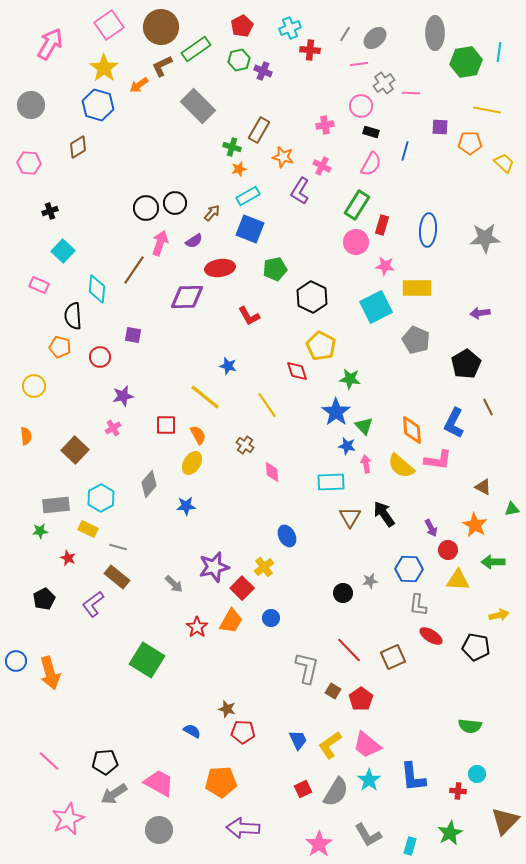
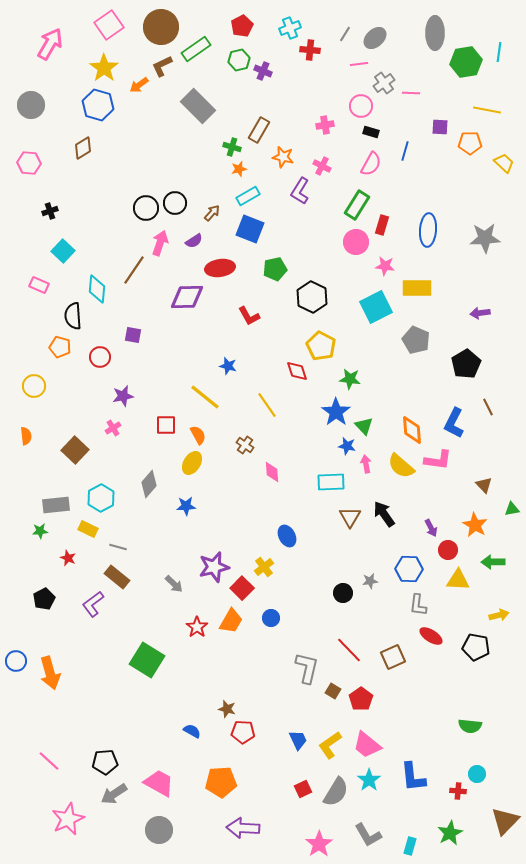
brown diamond at (78, 147): moved 5 px right, 1 px down
brown triangle at (483, 487): moved 1 px right, 2 px up; rotated 18 degrees clockwise
